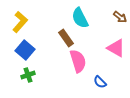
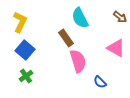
yellow L-shape: rotated 15 degrees counterclockwise
green cross: moved 2 px left, 1 px down; rotated 16 degrees counterclockwise
